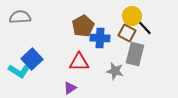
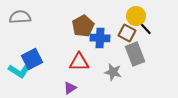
yellow circle: moved 4 px right
gray rectangle: rotated 35 degrees counterclockwise
blue square: rotated 15 degrees clockwise
gray star: moved 2 px left, 1 px down
